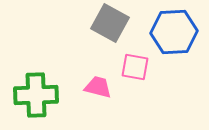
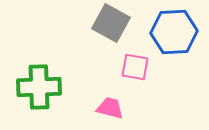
gray square: moved 1 px right
pink trapezoid: moved 12 px right, 21 px down
green cross: moved 3 px right, 8 px up
